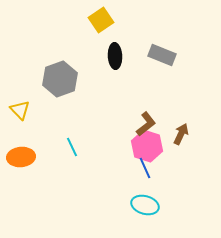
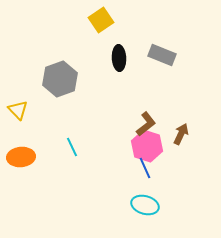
black ellipse: moved 4 px right, 2 px down
yellow triangle: moved 2 px left
